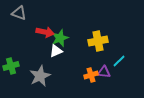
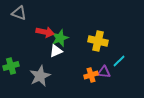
yellow cross: rotated 24 degrees clockwise
